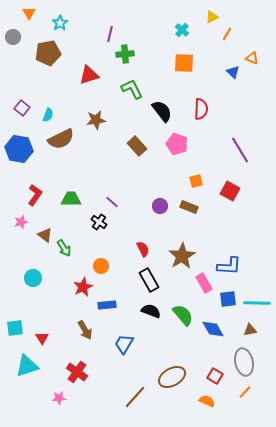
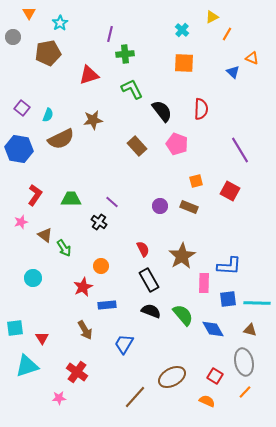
brown star at (96, 120): moved 3 px left
pink rectangle at (204, 283): rotated 30 degrees clockwise
brown triangle at (250, 330): rotated 24 degrees clockwise
